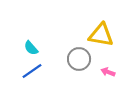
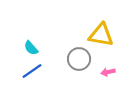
pink arrow: rotated 32 degrees counterclockwise
